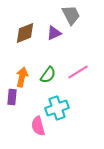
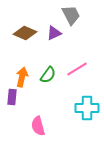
brown diamond: rotated 45 degrees clockwise
pink line: moved 1 px left, 3 px up
cyan cross: moved 30 px right; rotated 20 degrees clockwise
